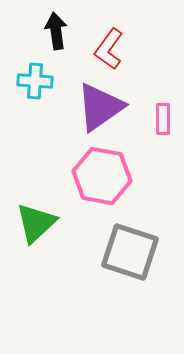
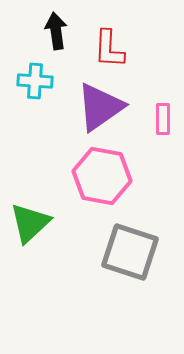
red L-shape: rotated 33 degrees counterclockwise
green triangle: moved 6 px left
